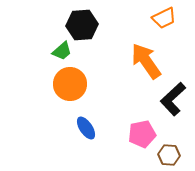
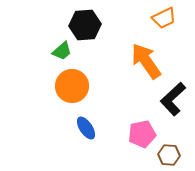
black hexagon: moved 3 px right
orange circle: moved 2 px right, 2 px down
